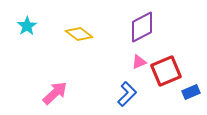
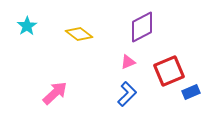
pink triangle: moved 11 px left
red square: moved 3 px right
